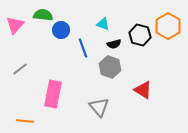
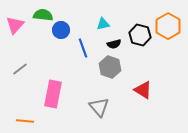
cyan triangle: rotated 32 degrees counterclockwise
